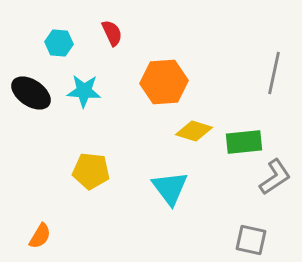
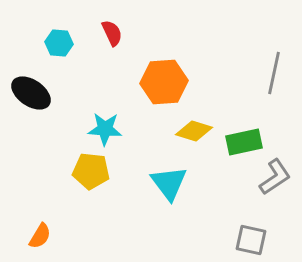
cyan star: moved 21 px right, 38 px down
green rectangle: rotated 6 degrees counterclockwise
cyan triangle: moved 1 px left, 5 px up
